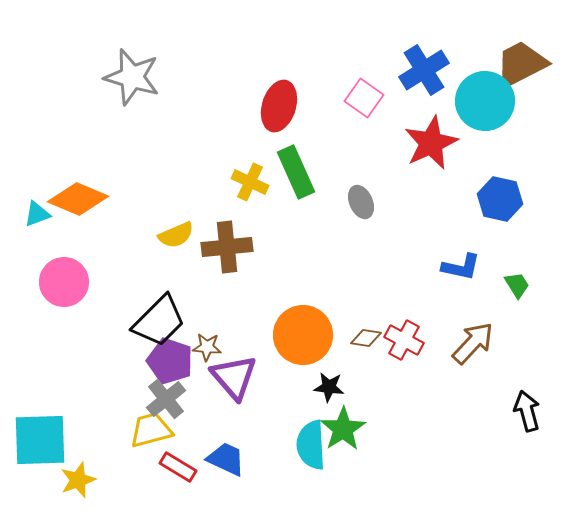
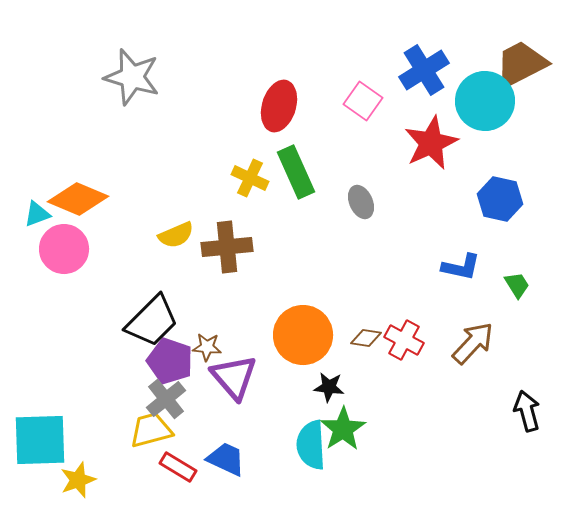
pink square: moved 1 px left, 3 px down
yellow cross: moved 4 px up
pink circle: moved 33 px up
black trapezoid: moved 7 px left
